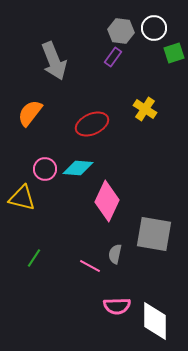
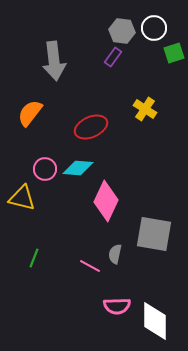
gray hexagon: moved 1 px right
gray arrow: rotated 15 degrees clockwise
red ellipse: moved 1 px left, 3 px down
pink diamond: moved 1 px left
green line: rotated 12 degrees counterclockwise
